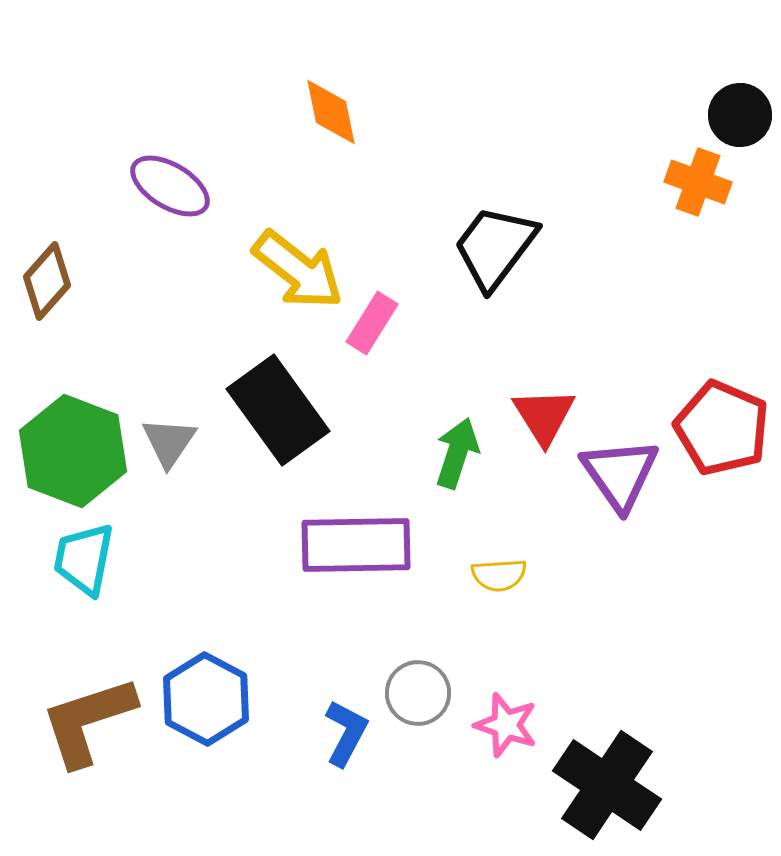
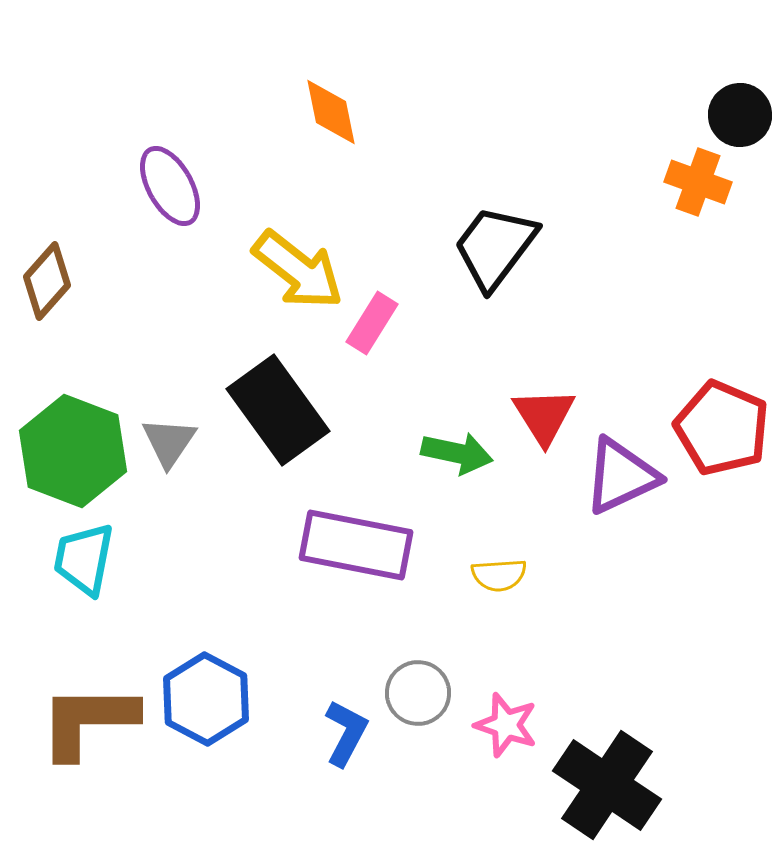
purple ellipse: rotated 30 degrees clockwise
green arrow: rotated 84 degrees clockwise
purple triangle: moved 1 px right, 2 px down; rotated 40 degrees clockwise
purple rectangle: rotated 12 degrees clockwise
brown L-shape: rotated 18 degrees clockwise
